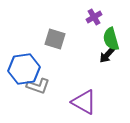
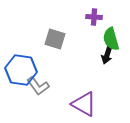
purple cross: rotated 35 degrees clockwise
black arrow: rotated 24 degrees counterclockwise
blue hexagon: moved 3 px left, 1 px down; rotated 16 degrees clockwise
gray L-shape: rotated 35 degrees clockwise
purple triangle: moved 2 px down
